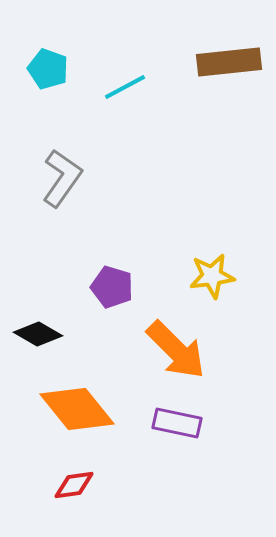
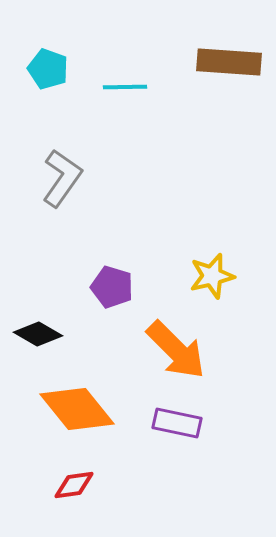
brown rectangle: rotated 10 degrees clockwise
cyan line: rotated 27 degrees clockwise
yellow star: rotated 6 degrees counterclockwise
